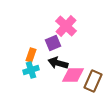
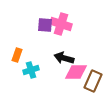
pink cross: moved 5 px left, 2 px up; rotated 25 degrees counterclockwise
purple square: moved 8 px left, 18 px up; rotated 28 degrees clockwise
orange rectangle: moved 14 px left
black arrow: moved 6 px right, 5 px up
pink diamond: moved 3 px right, 3 px up
